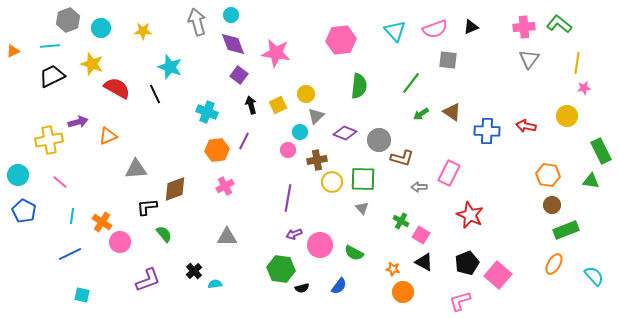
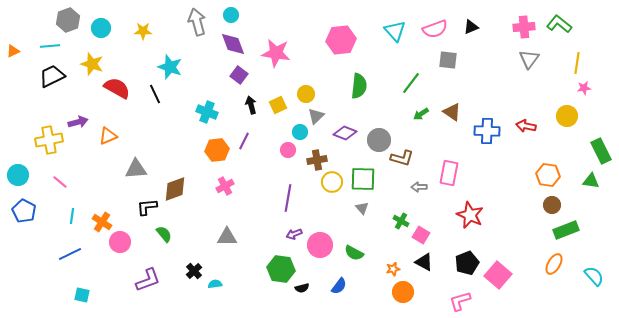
pink rectangle at (449, 173): rotated 15 degrees counterclockwise
orange star at (393, 269): rotated 24 degrees counterclockwise
